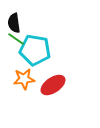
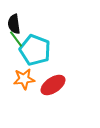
black semicircle: moved 1 px down
green line: rotated 18 degrees clockwise
cyan pentagon: rotated 12 degrees clockwise
